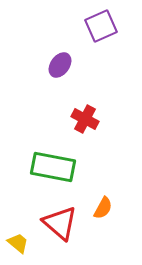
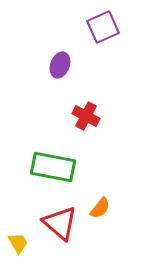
purple square: moved 2 px right, 1 px down
purple ellipse: rotated 15 degrees counterclockwise
red cross: moved 1 px right, 3 px up
orange semicircle: moved 3 px left; rotated 10 degrees clockwise
yellow trapezoid: rotated 20 degrees clockwise
